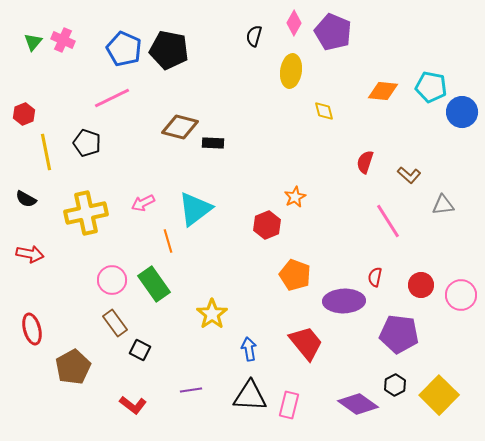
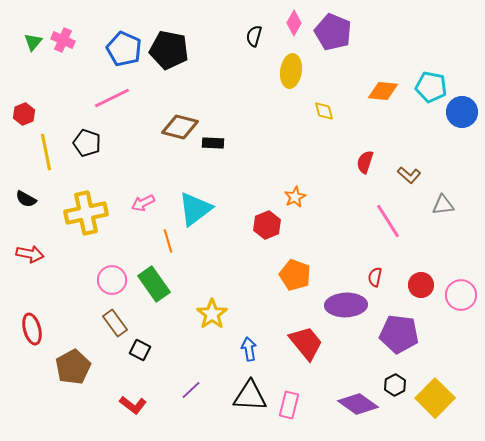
purple ellipse at (344, 301): moved 2 px right, 4 px down
purple line at (191, 390): rotated 35 degrees counterclockwise
yellow square at (439, 395): moved 4 px left, 3 px down
